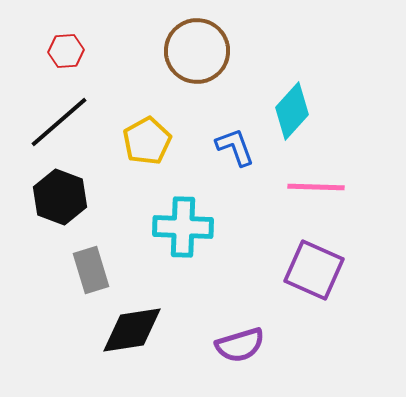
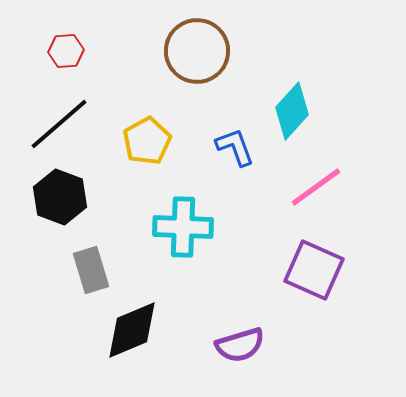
black line: moved 2 px down
pink line: rotated 38 degrees counterclockwise
black diamond: rotated 14 degrees counterclockwise
